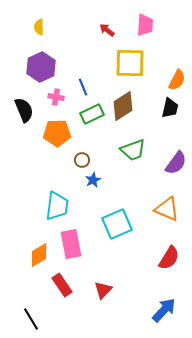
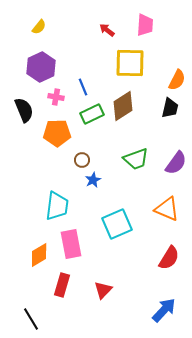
yellow semicircle: rotated 140 degrees counterclockwise
green trapezoid: moved 3 px right, 9 px down
red rectangle: rotated 50 degrees clockwise
